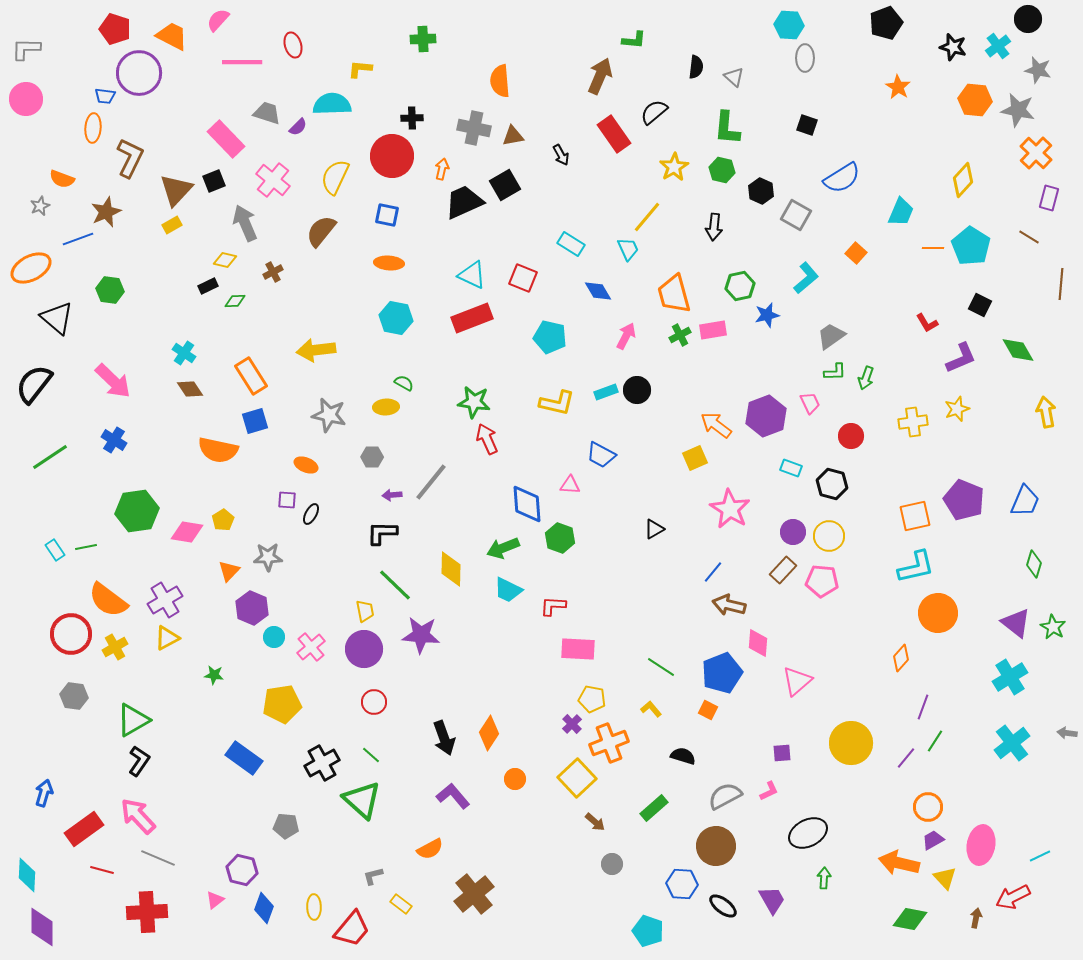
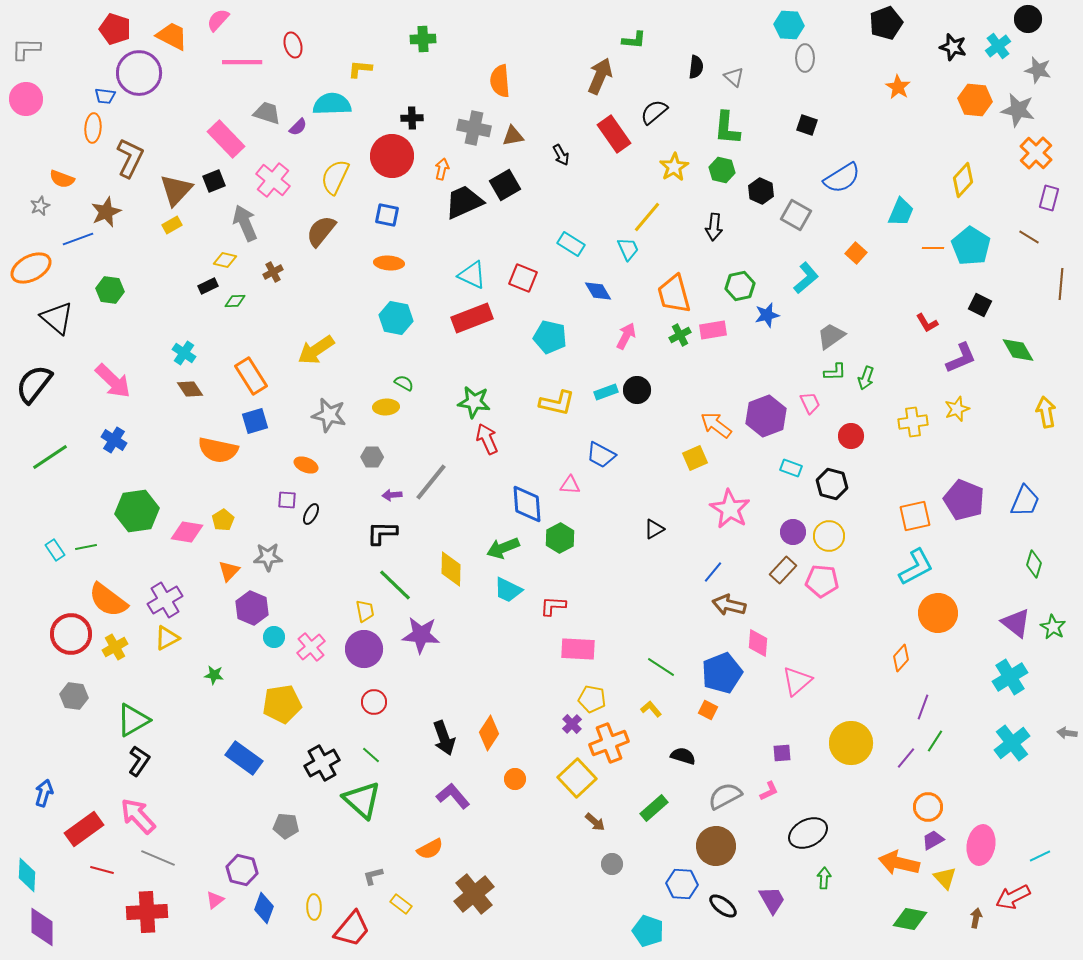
yellow arrow at (316, 350): rotated 27 degrees counterclockwise
green hexagon at (560, 538): rotated 12 degrees clockwise
cyan L-shape at (916, 567): rotated 15 degrees counterclockwise
